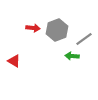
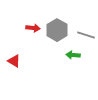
gray hexagon: rotated 10 degrees counterclockwise
gray line: moved 2 px right, 4 px up; rotated 54 degrees clockwise
green arrow: moved 1 px right, 1 px up
